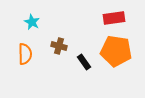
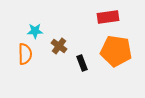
red rectangle: moved 6 px left, 1 px up
cyan star: moved 3 px right, 9 px down; rotated 28 degrees counterclockwise
brown cross: rotated 21 degrees clockwise
black rectangle: moved 2 px left, 1 px down; rotated 14 degrees clockwise
